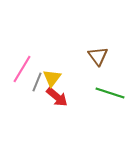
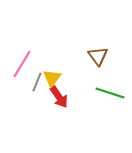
pink line: moved 5 px up
red arrow: moved 2 px right; rotated 15 degrees clockwise
